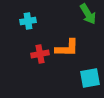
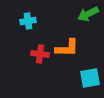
green arrow: rotated 95 degrees clockwise
red cross: rotated 18 degrees clockwise
